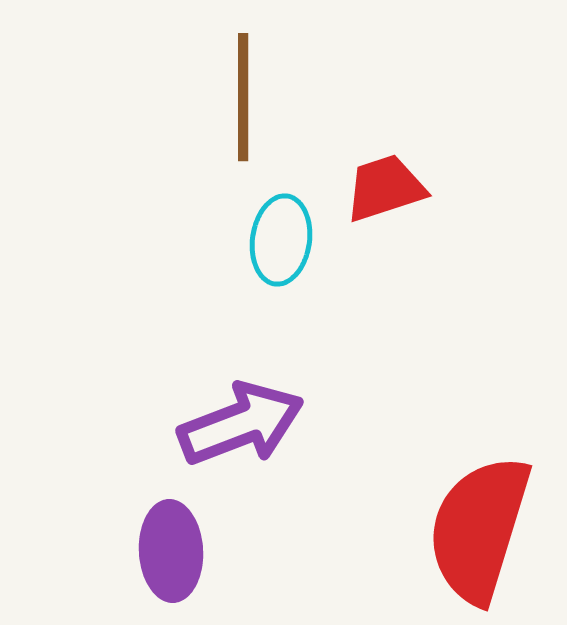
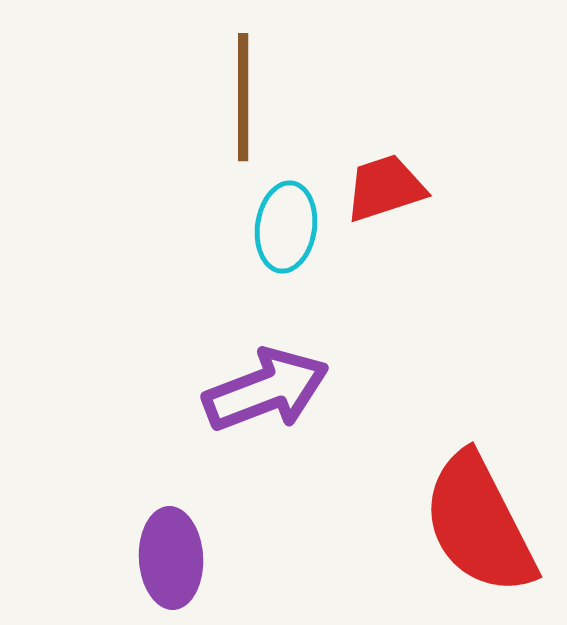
cyan ellipse: moved 5 px right, 13 px up
purple arrow: moved 25 px right, 34 px up
red semicircle: moved 5 px up; rotated 44 degrees counterclockwise
purple ellipse: moved 7 px down
